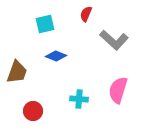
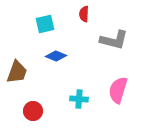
red semicircle: moved 2 px left; rotated 21 degrees counterclockwise
gray L-shape: rotated 28 degrees counterclockwise
